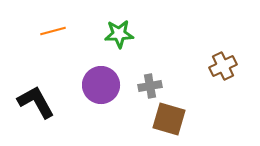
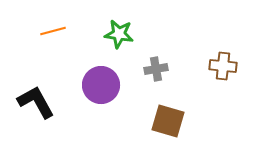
green star: rotated 12 degrees clockwise
brown cross: rotated 32 degrees clockwise
gray cross: moved 6 px right, 17 px up
brown square: moved 1 px left, 2 px down
